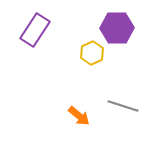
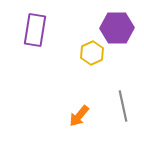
purple rectangle: rotated 24 degrees counterclockwise
gray line: rotated 60 degrees clockwise
orange arrow: rotated 90 degrees clockwise
